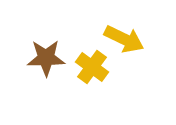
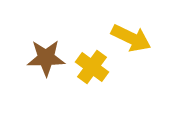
yellow arrow: moved 7 px right, 1 px up
